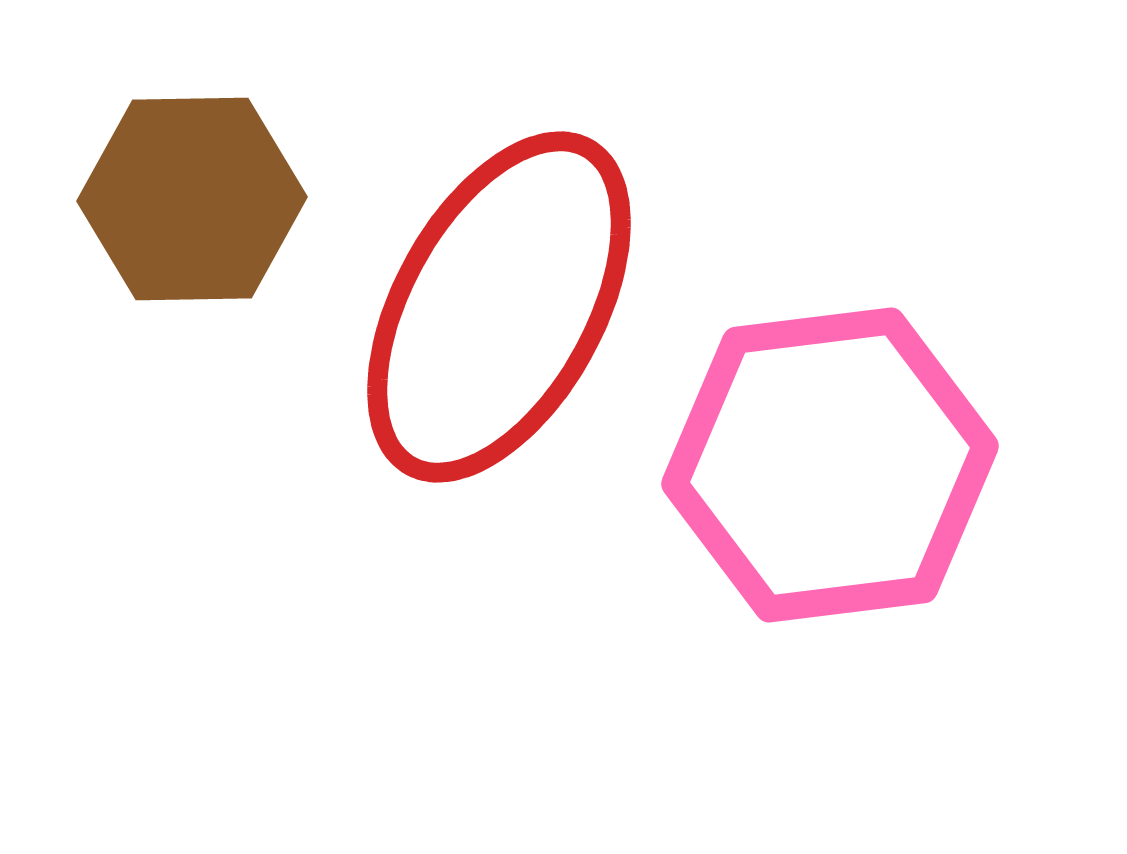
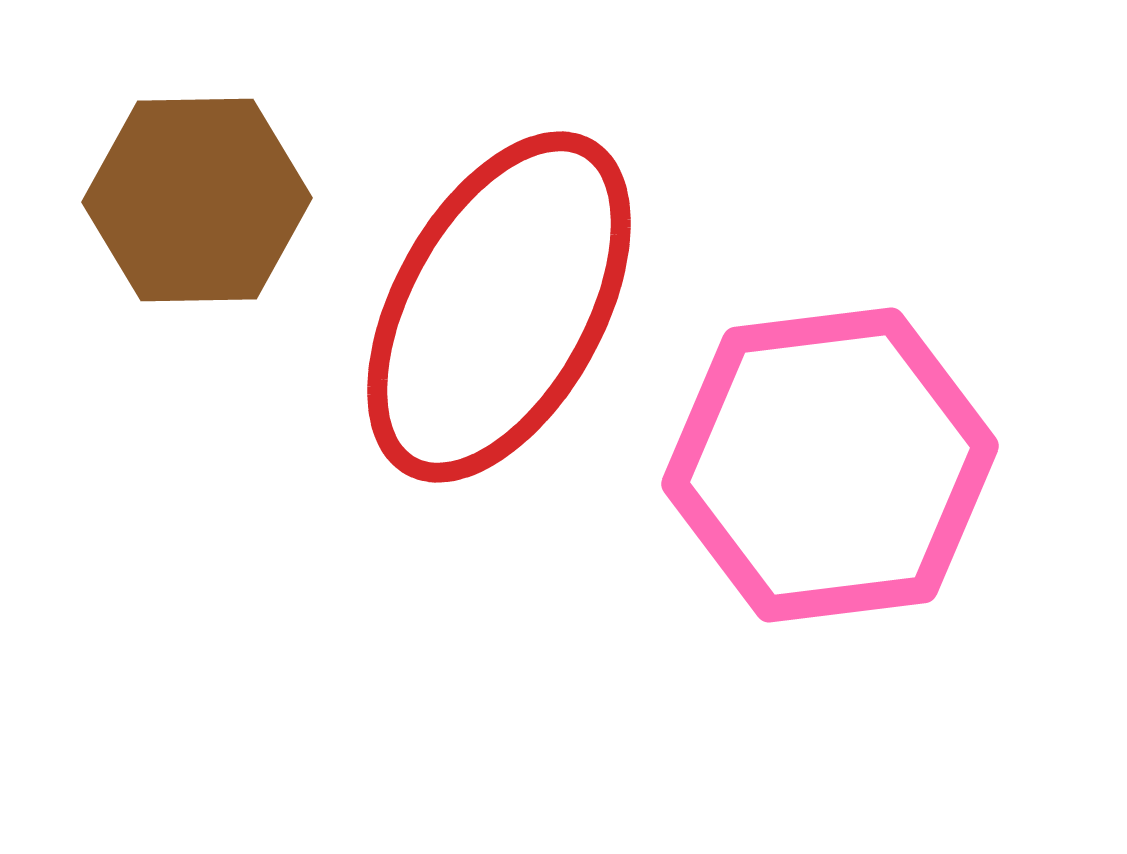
brown hexagon: moved 5 px right, 1 px down
